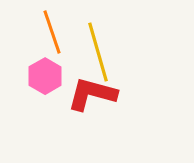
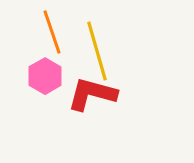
yellow line: moved 1 px left, 1 px up
